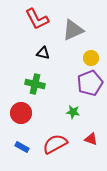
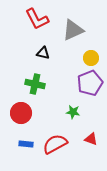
blue rectangle: moved 4 px right, 3 px up; rotated 24 degrees counterclockwise
